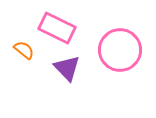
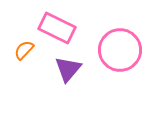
orange semicircle: rotated 85 degrees counterclockwise
purple triangle: moved 1 px right, 1 px down; rotated 24 degrees clockwise
